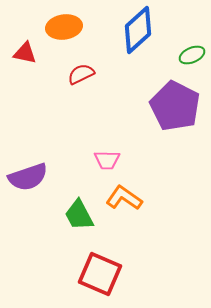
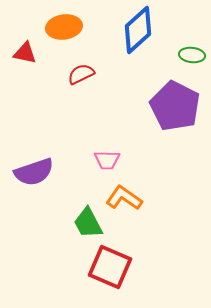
green ellipse: rotated 30 degrees clockwise
purple semicircle: moved 6 px right, 5 px up
green trapezoid: moved 9 px right, 8 px down
red square: moved 10 px right, 7 px up
